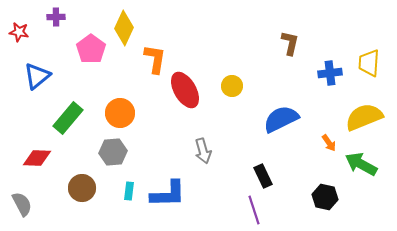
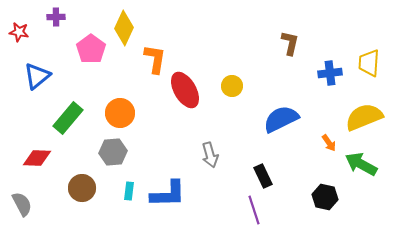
gray arrow: moved 7 px right, 4 px down
